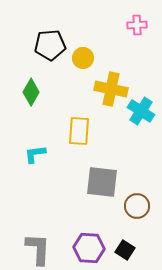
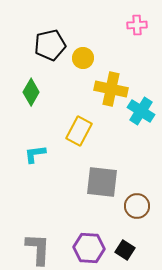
black pentagon: rotated 8 degrees counterclockwise
yellow rectangle: rotated 24 degrees clockwise
